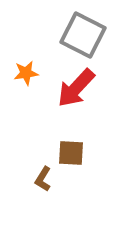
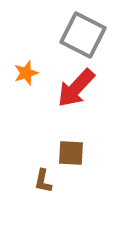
orange star: rotated 10 degrees counterclockwise
brown L-shape: moved 2 px down; rotated 20 degrees counterclockwise
